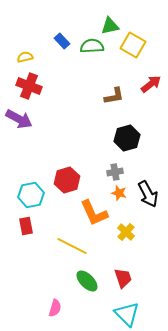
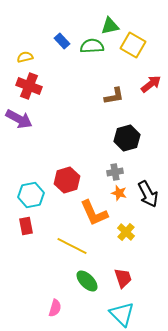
cyan triangle: moved 5 px left
